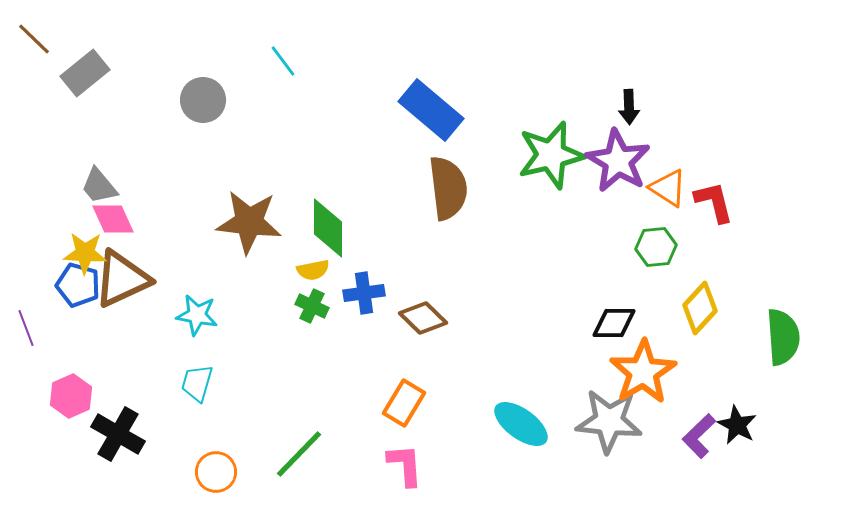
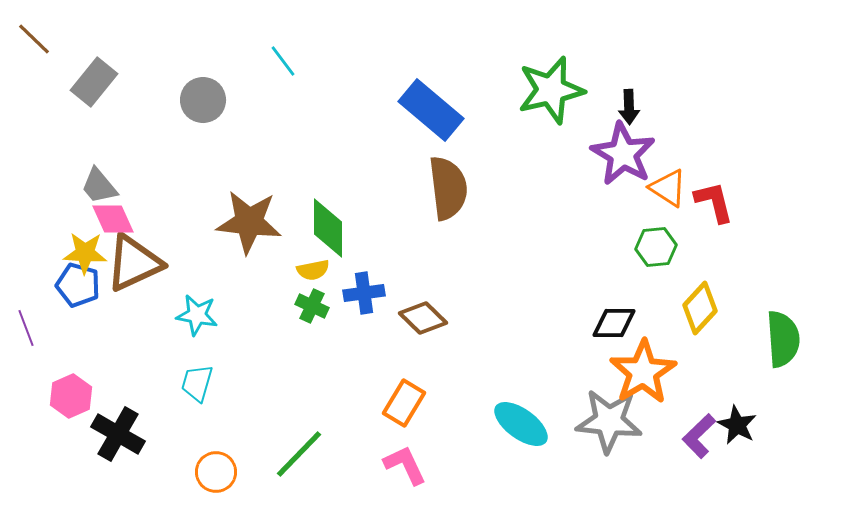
gray rectangle: moved 9 px right, 9 px down; rotated 12 degrees counterclockwise
green star: moved 65 px up
purple star: moved 5 px right, 7 px up
brown triangle: moved 12 px right, 16 px up
green semicircle: moved 2 px down
pink L-shape: rotated 21 degrees counterclockwise
